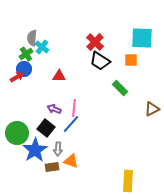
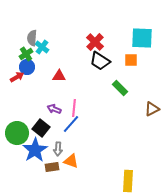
blue circle: moved 3 px right, 2 px up
black square: moved 5 px left
